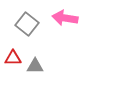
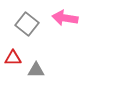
gray triangle: moved 1 px right, 4 px down
